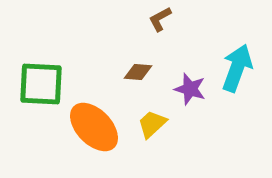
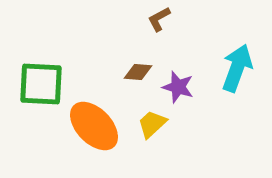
brown L-shape: moved 1 px left
purple star: moved 12 px left, 2 px up
orange ellipse: moved 1 px up
